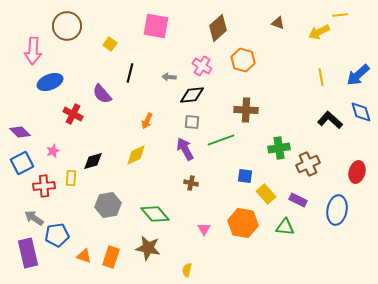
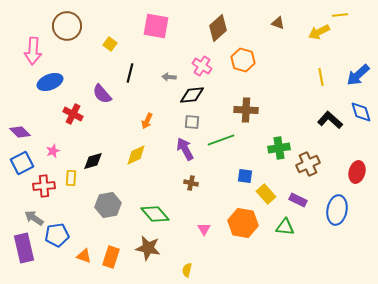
purple rectangle at (28, 253): moved 4 px left, 5 px up
